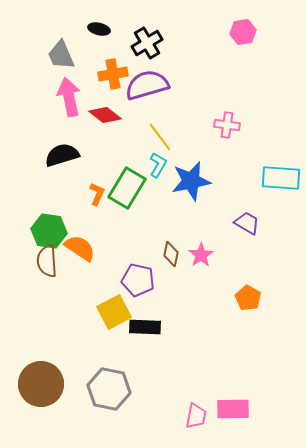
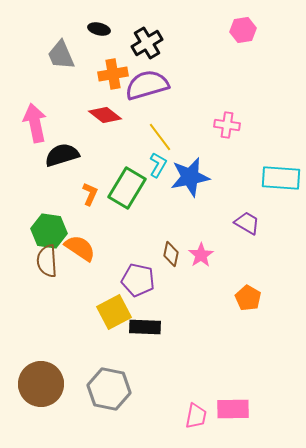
pink hexagon: moved 2 px up
pink arrow: moved 34 px left, 26 px down
blue star: moved 1 px left, 4 px up
orange L-shape: moved 7 px left
